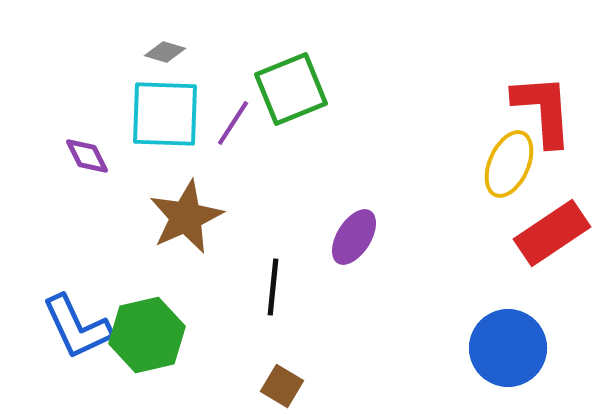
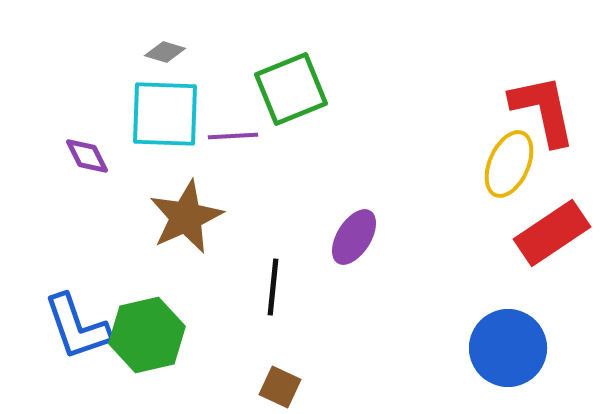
red L-shape: rotated 8 degrees counterclockwise
purple line: moved 13 px down; rotated 54 degrees clockwise
blue L-shape: rotated 6 degrees clockwise
brown square: moved 2 px left, 1 px down; rotated 6 degrees counterclockwise
